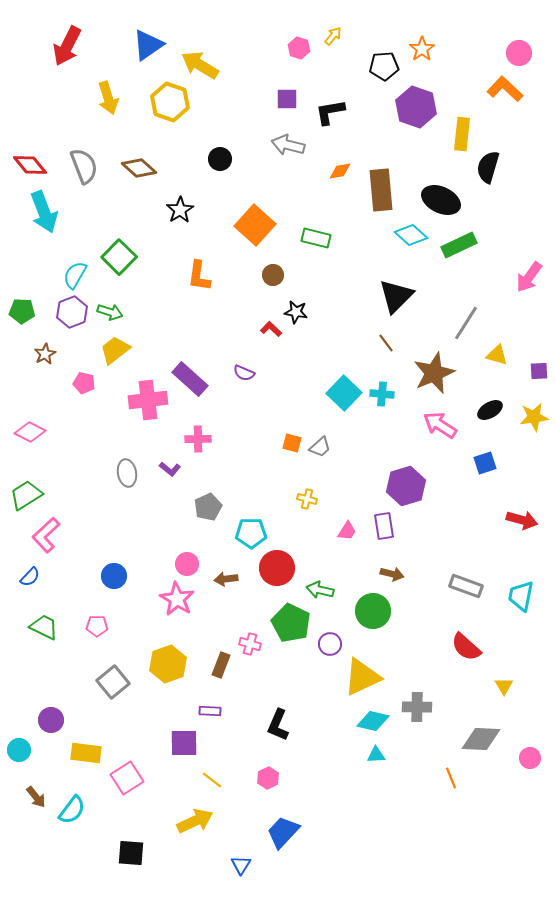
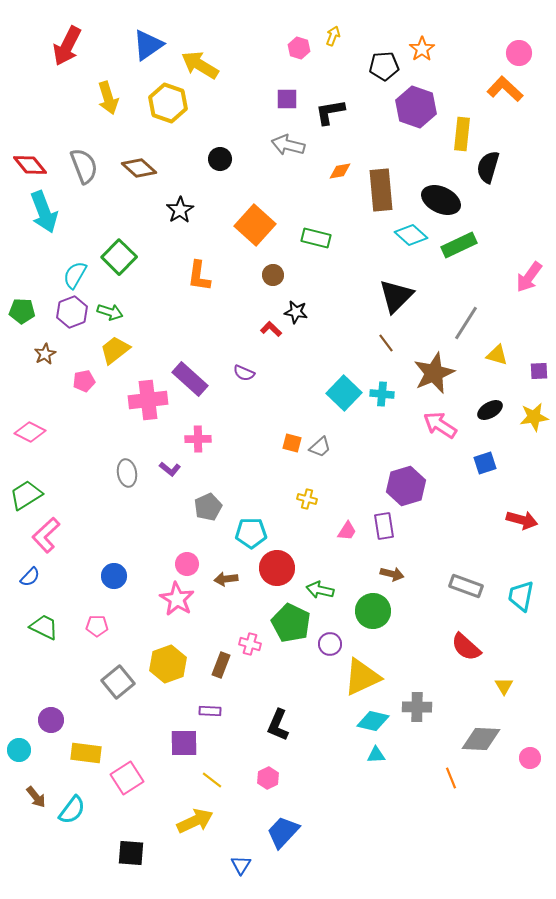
yellow arrow at (333, 36): rotated 18 degrees counterclockwise
yellow hexagon at (170, 102): moved 2 px left, 1 px down
pink pentagon at (84, 383): moved 2 px up; rotated 25 degrees counterclockwise
gray square at (113, 682): moved 5 px right
